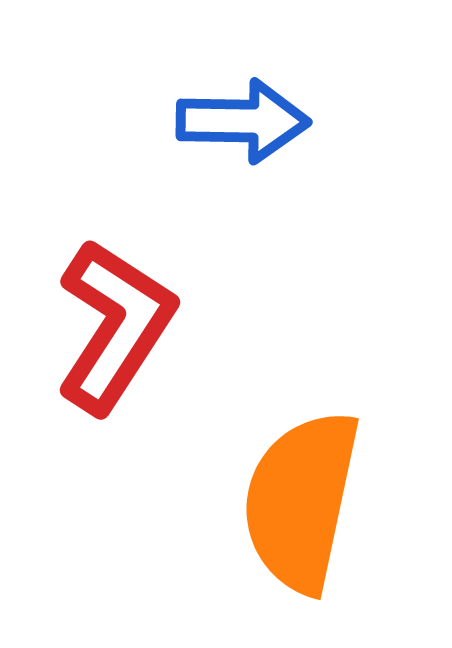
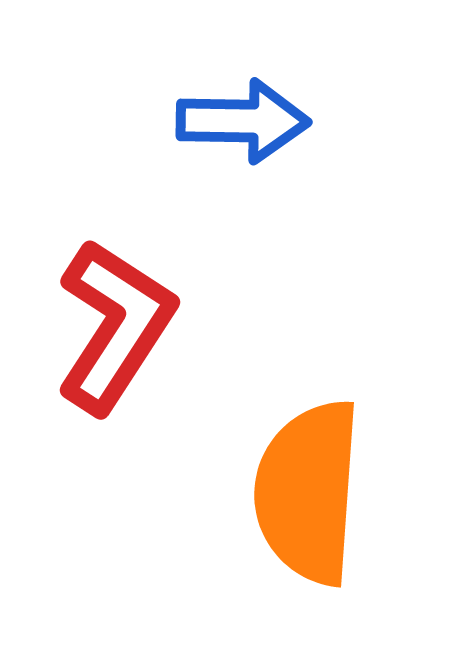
orange semicircle: moved 7 px right, 9 px up; rotated 8 degrees counterclockwise
